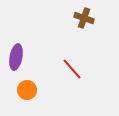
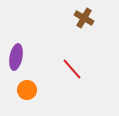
brown cross: rotated 12 degrees clockwise
